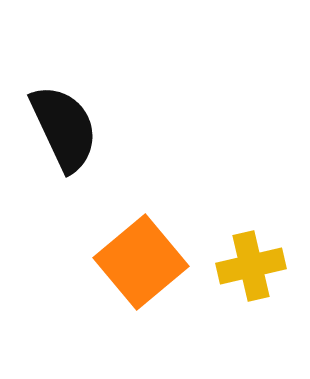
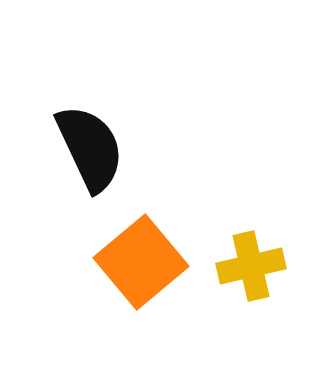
black semicircle: moved 26 px right, 20 px down
